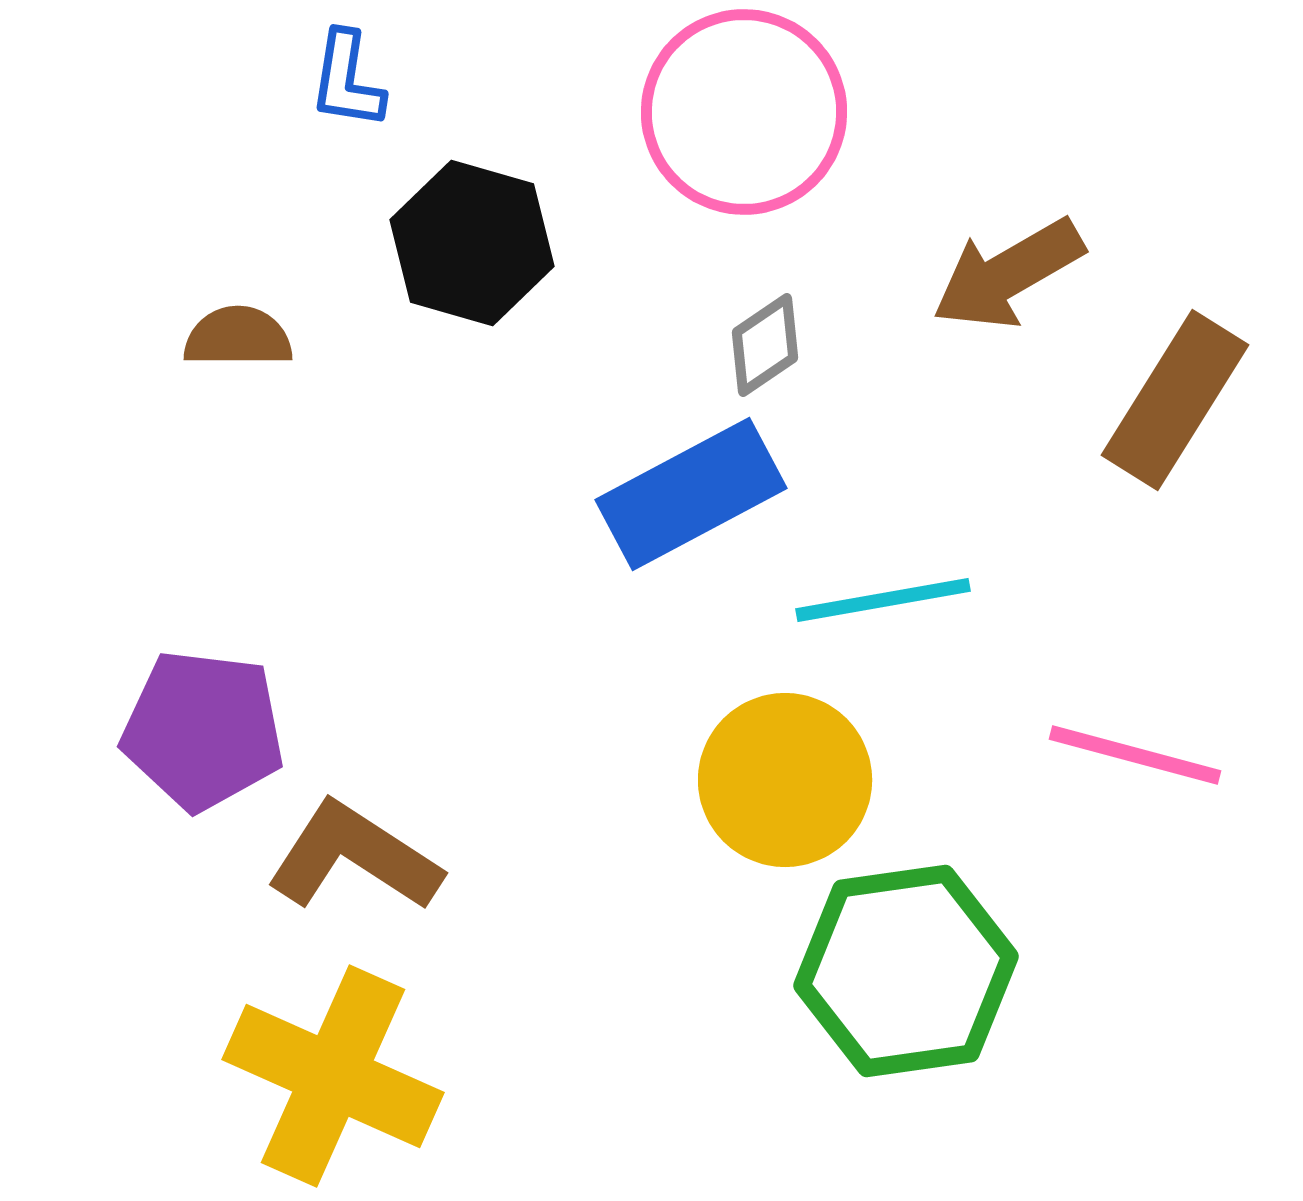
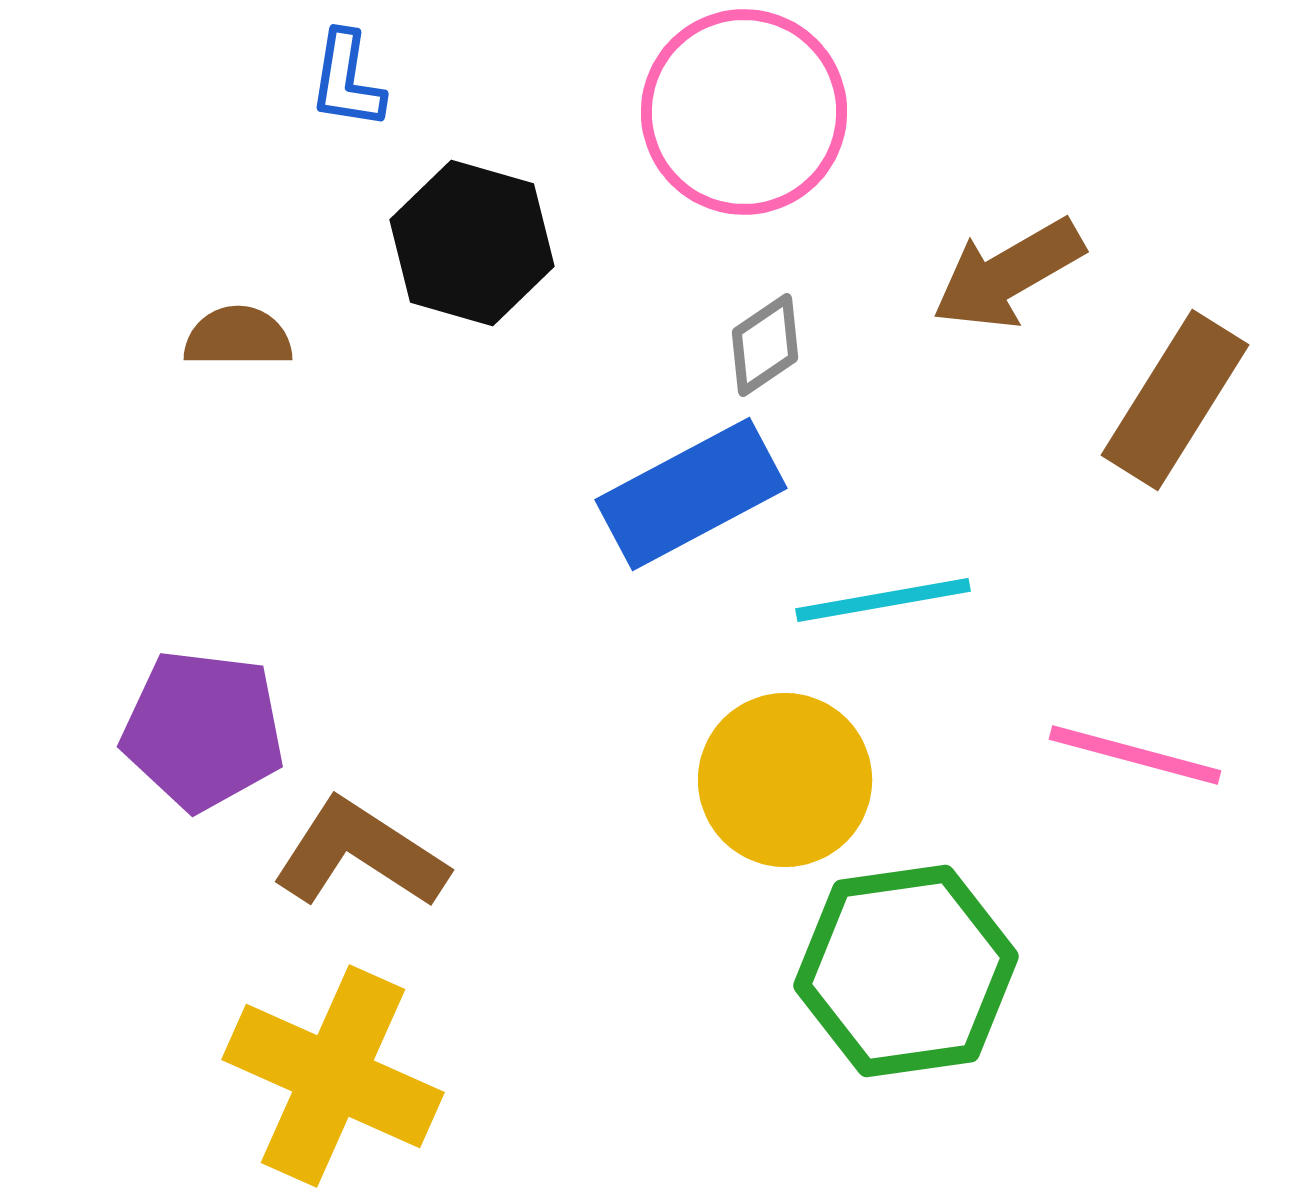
brown L-shape: moved 6 px right, 3 px up
